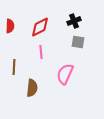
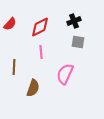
red semicircle: moved 2 px up; rotated 40 degrees clockwise
brown semicircle: moved 1 px right; rotated 12 degrees clockwise
